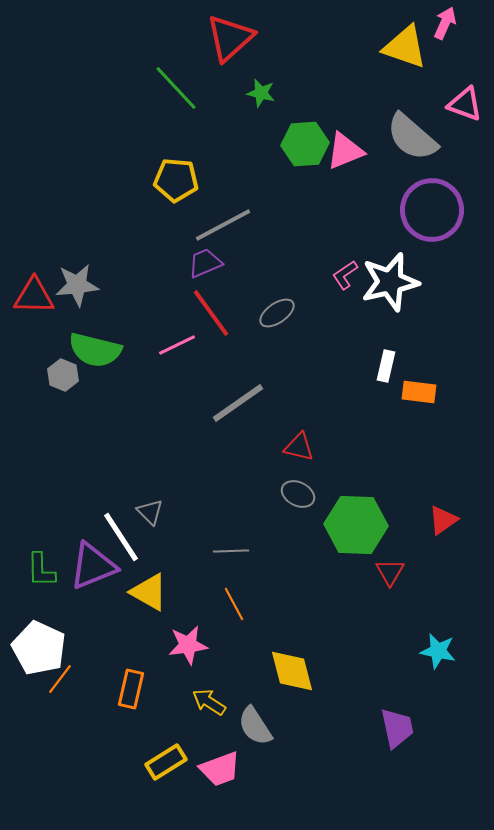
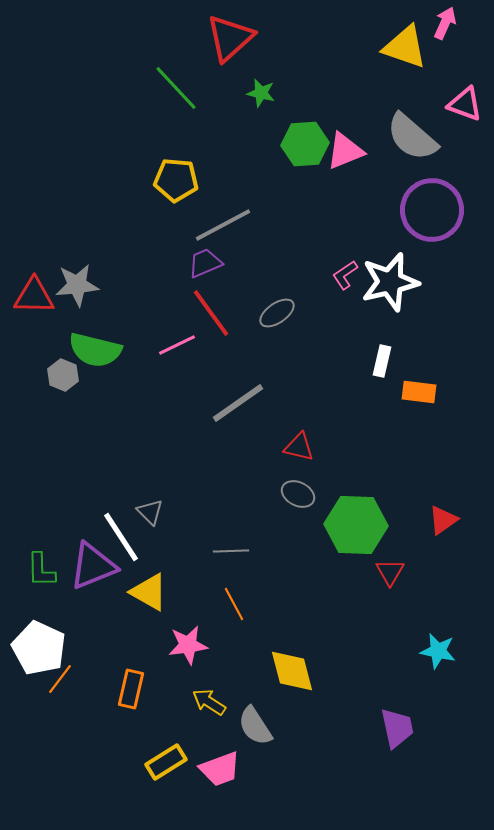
white rectangle at (386, 366): moved 4 px left, 5 px up
